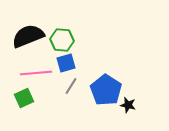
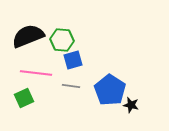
blue square: moved 7 px right, 3 px up
pink line: rotated 12 degrees clockwise
gray line: rotated 66 degrees clockwise
blue pentagon: moved 4 px right
black star: moved 3 px right
